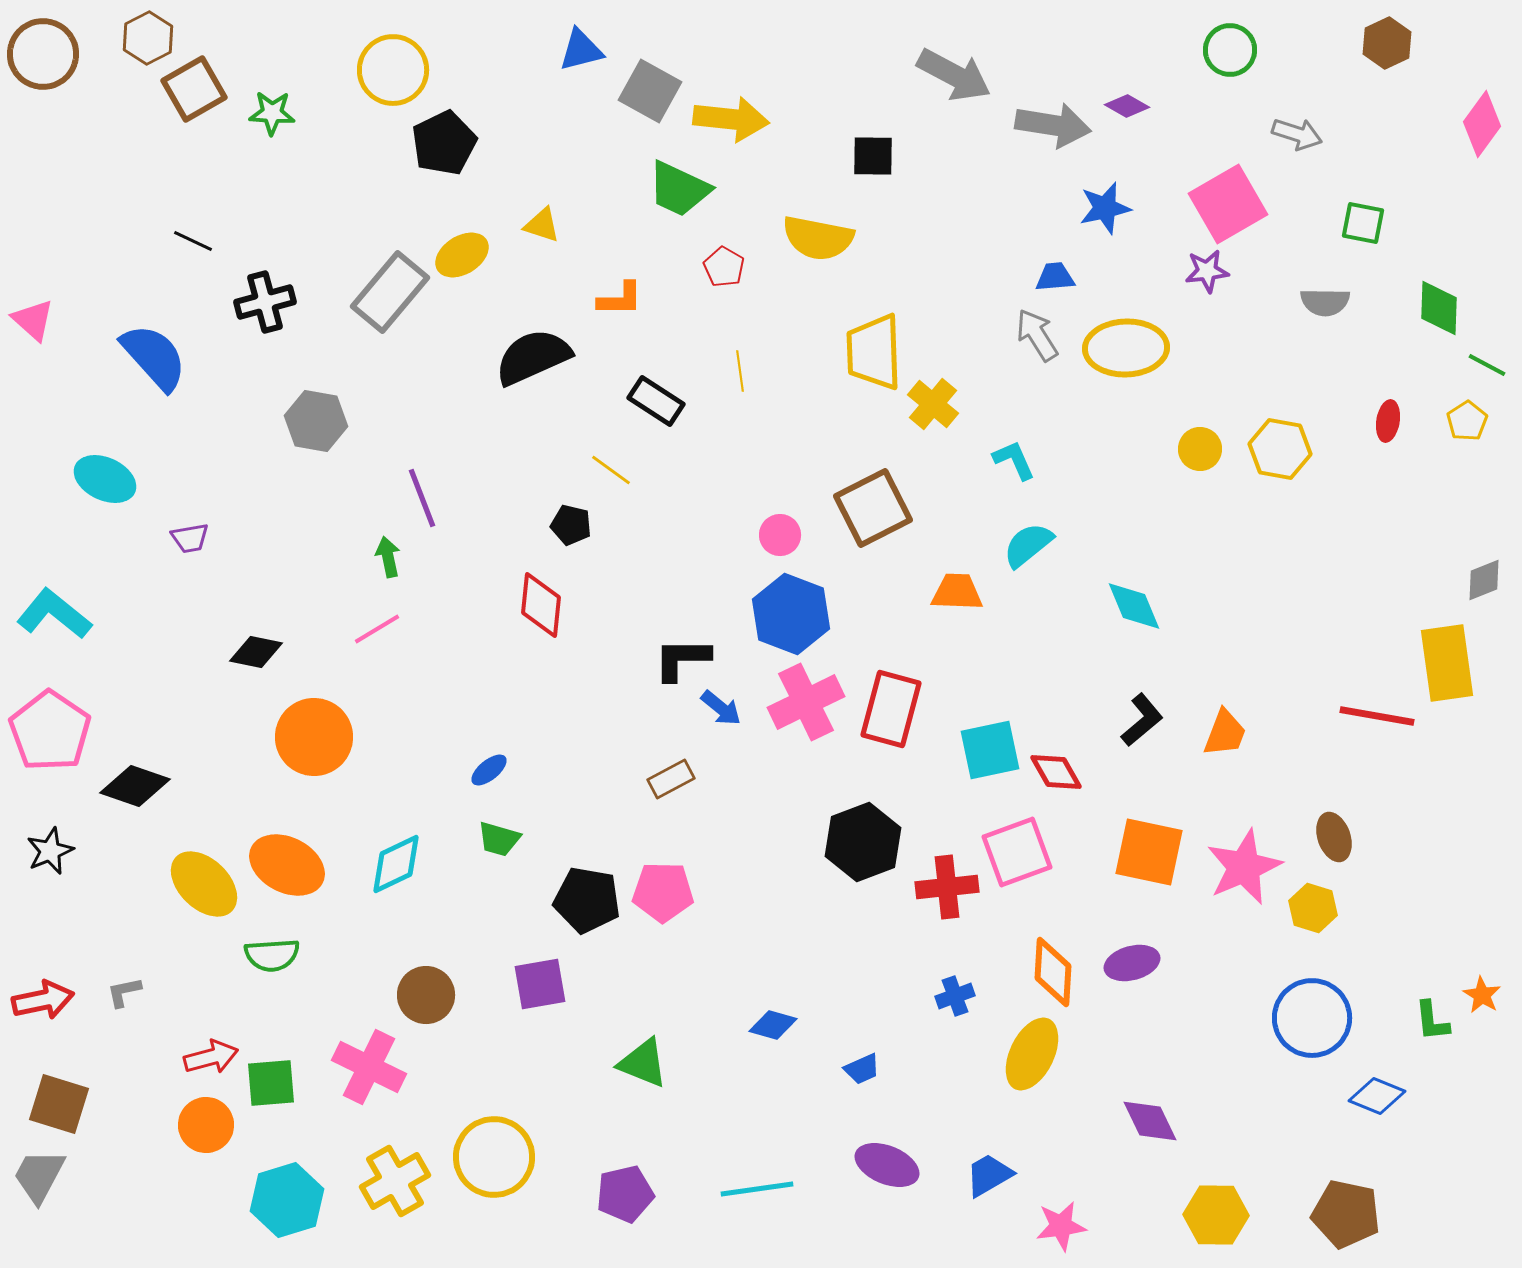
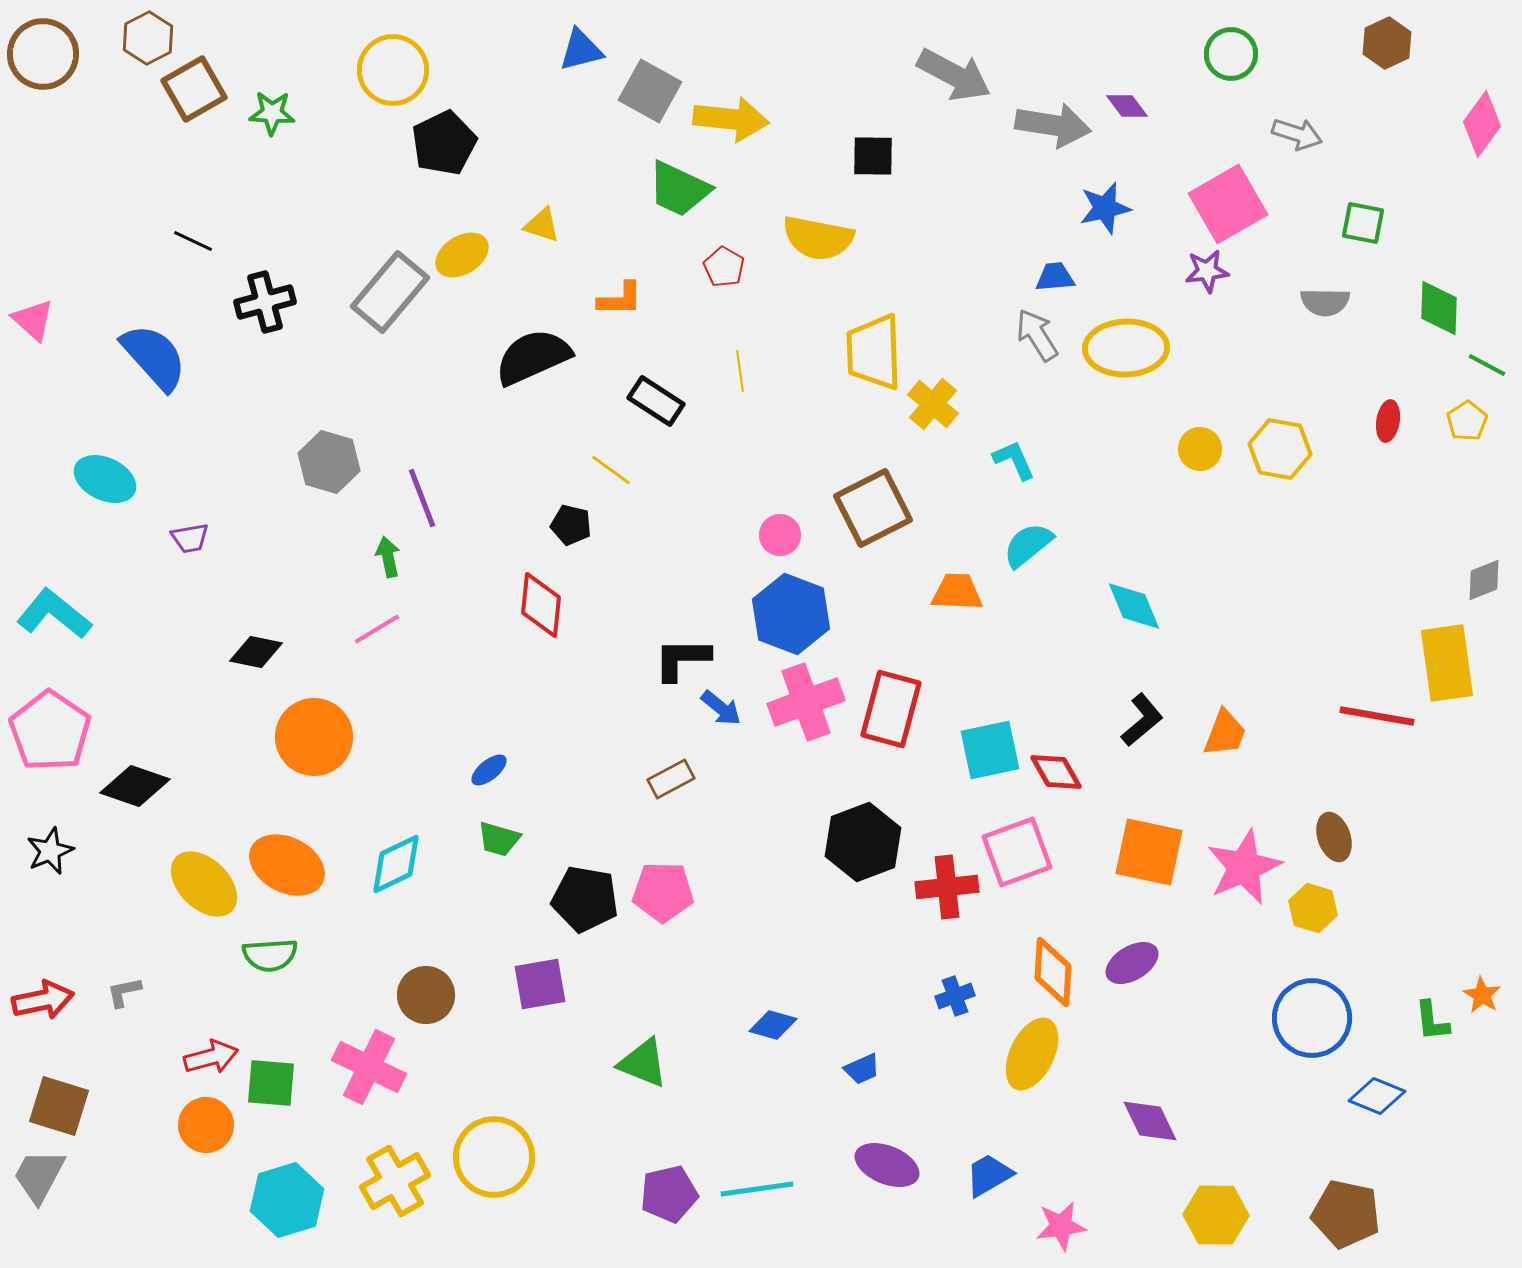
green circle at (1230, 50): moved 1 px right, 4 px down
purple diamond at (1127, 106): rotated 24 degrees clockwise
gray hexagon at (316, 421): moved 13 px right, 41 px down; rotated 6 degrees clockwise
pink cross at (806, 702): rotated 6 degrees clockwise
black pentagon at (587, 900): moved 2 px left, 1 px up
green semicircle at (272, 955): moved 2 px left
purple ellipse at (1132, 963): rotated 16 degrees counterclockwise
green square at (271, 1083): rotated 10 degrees clockwise
brown square at (59, 1104): moved 2 px down
purple pentagon at (625, 1194): moved 44 px right
